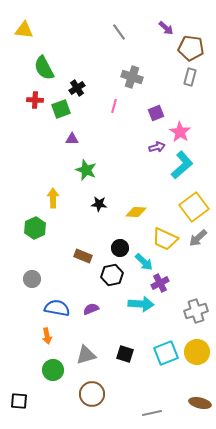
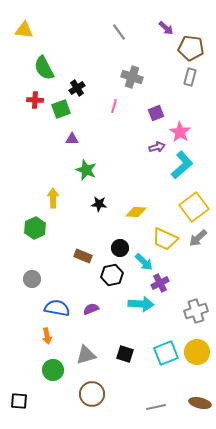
gray line at (152, 413): moved 4 px right, 6 px up
